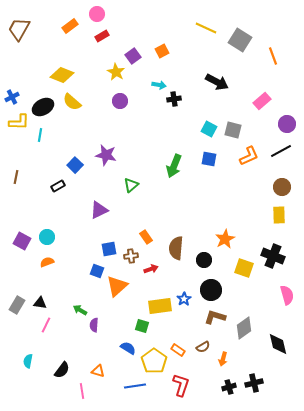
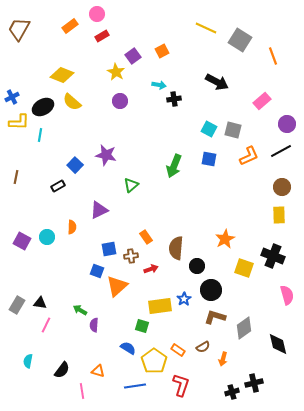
black circle at (204, 260): moved 7 px left, 6 px down
orange semicircle at (47, 262): moved 25 px right, 35 px up; rotated 112 degrees clockwise
black cross at (229, 387): moved 3 px right, 5 px down
